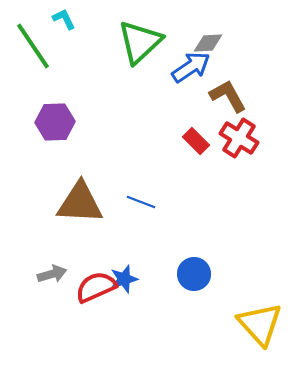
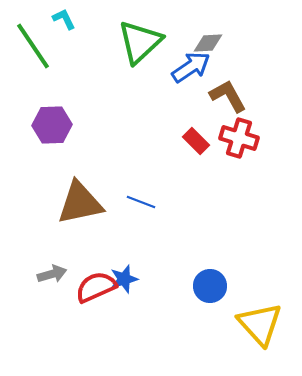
purple hexagon: moved 3 px left, 3 px down
red cross: rotated 15 degrees counterclockwise
brown triangle: rotated 15 degrees counterclockwise
blue circle: moved 16 px right, 12 px down
